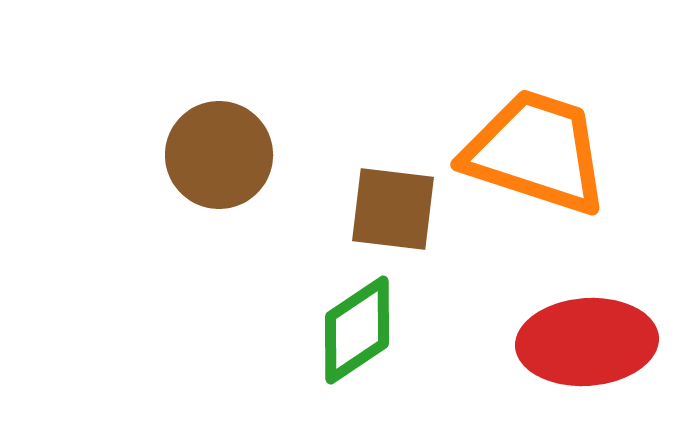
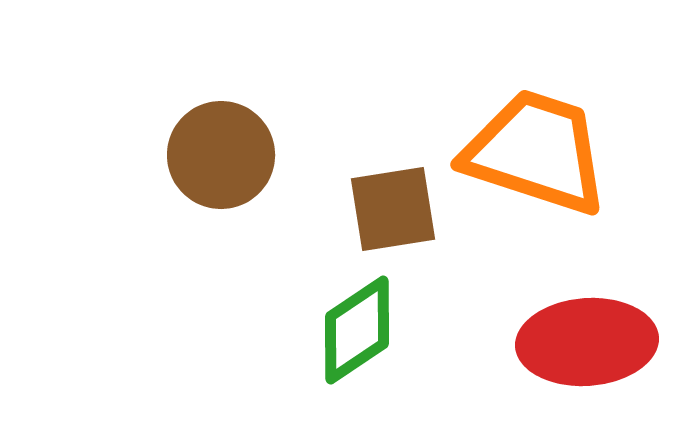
brown circle: moved 2 px right
brown square: rotated 16 degrees counterclockwise
